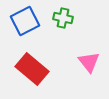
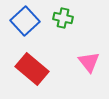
blue square: rotated 16 degrees counterclockwise
